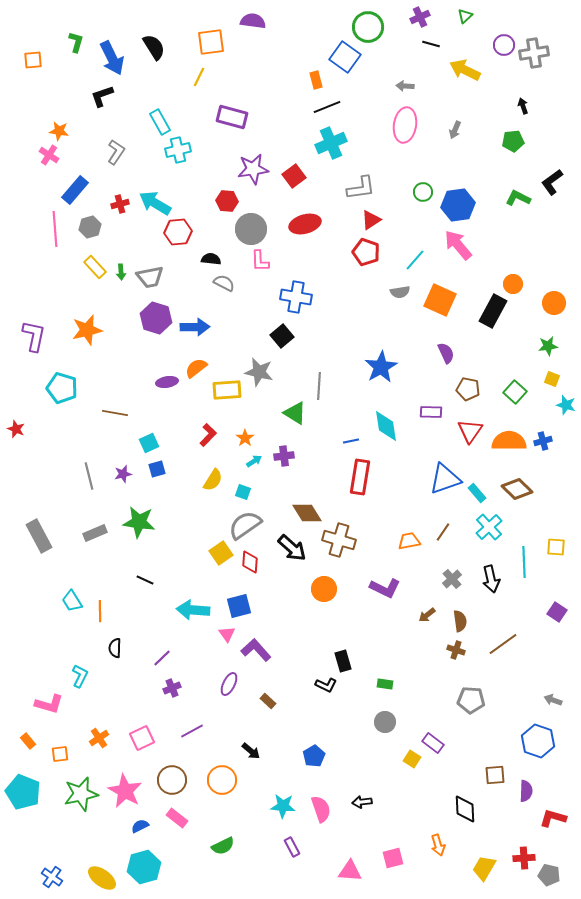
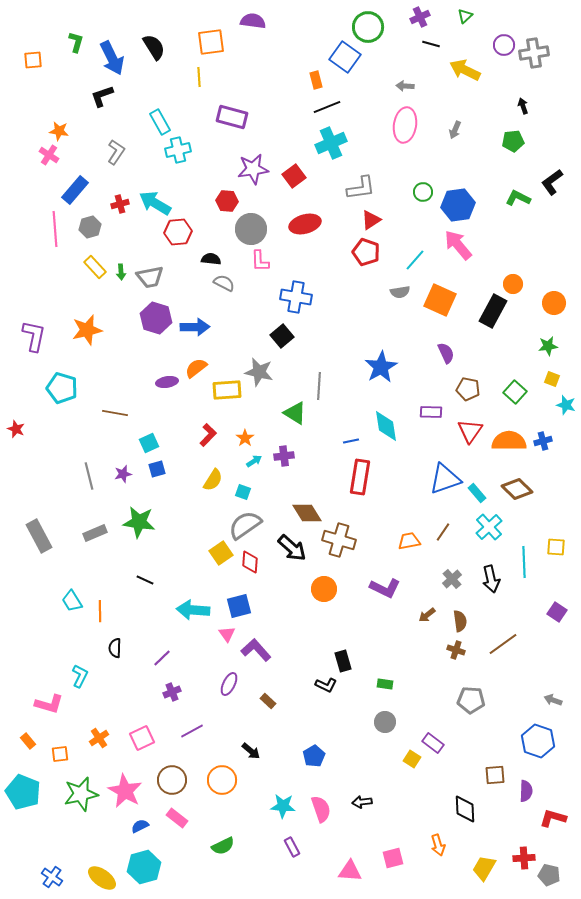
yellow line at (199, 77): rotated 30 degrees counterclockwise
purple cross at (172, 688): moved 4 px down
